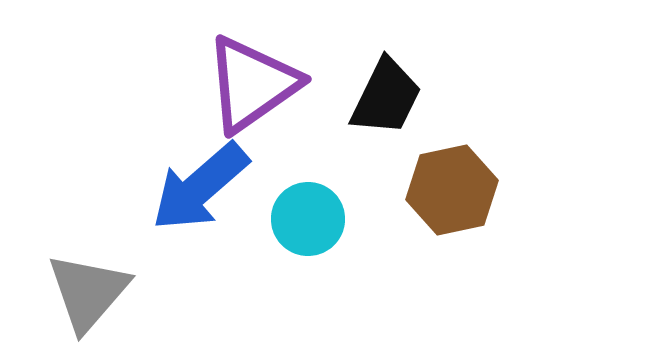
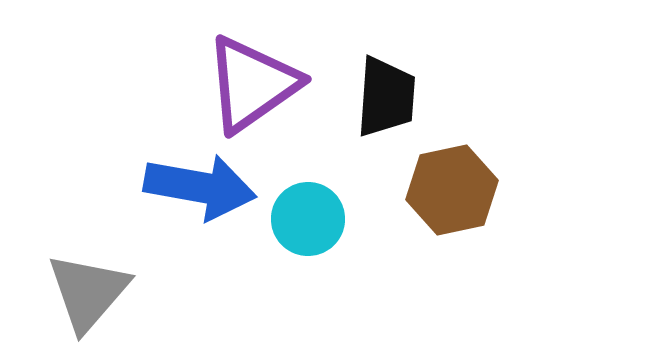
black trapezoid: rotated 22 degrees counterclockwise
blue arrow: rotated 129 degrees counterclockwise
